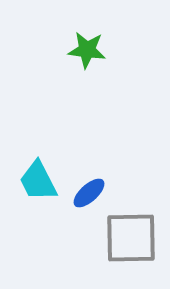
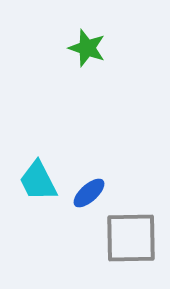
green star: moved 2 px up; rotated 12 degrees clockwise
